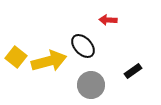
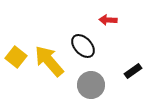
yellow arrow: rotated 116 degrees counterclockwise
